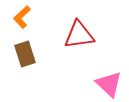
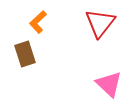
orange L-shape: moved 16 px right, 5 px down
red triangle: moved 21 px right, 12 px up; rotated 44 degrees counterclockwise
